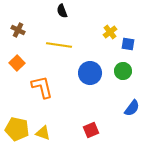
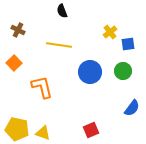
blue square: rotated 16 degrees counterclockwise
orange square: moved 3 px left
blue circle: moved 1 px up
